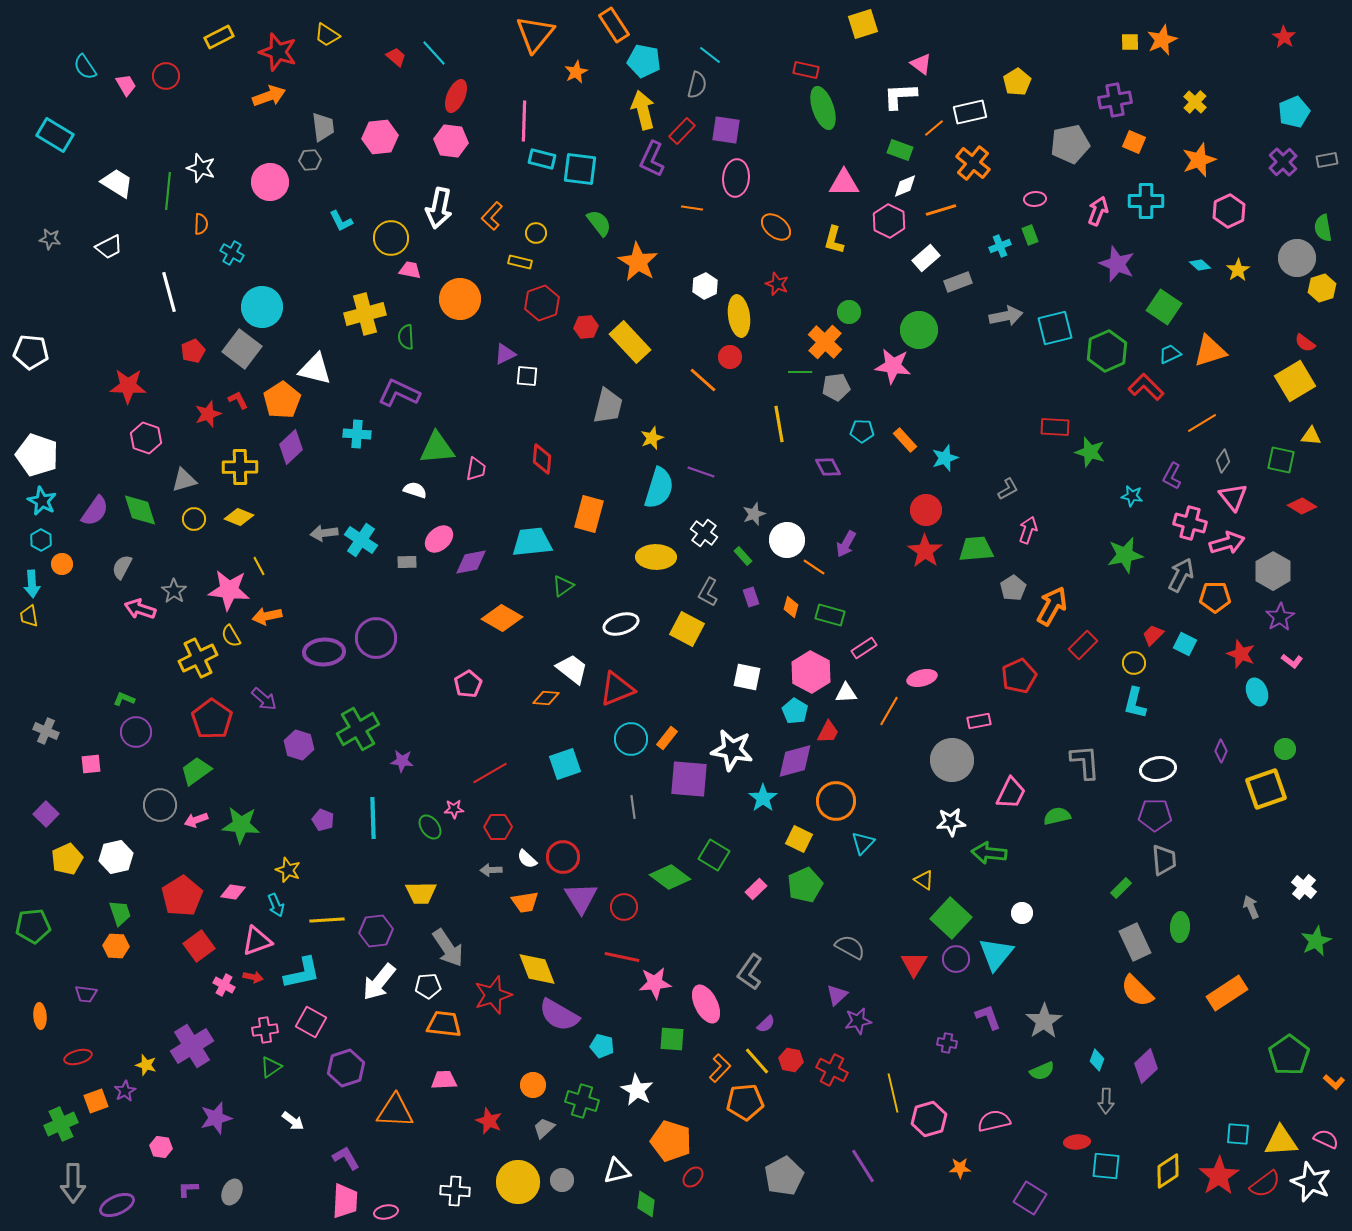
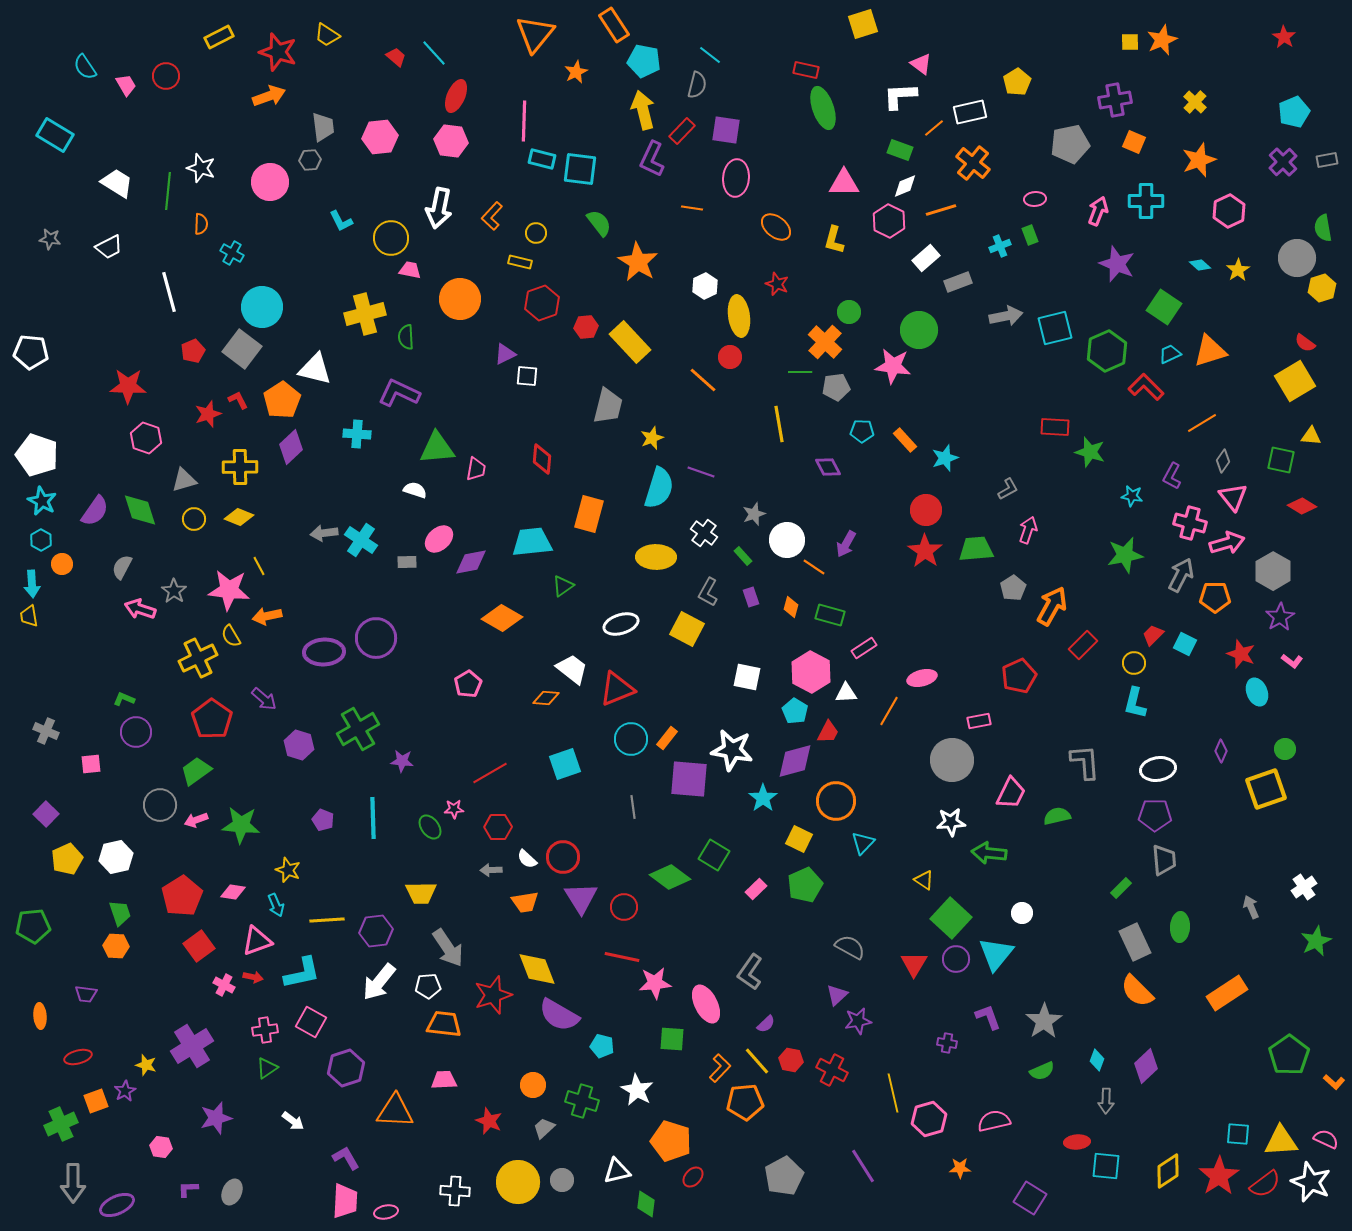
white cross at (1304, 887): rotated 15 degrees clockwise
green triangle at (271, 1067): moved 4 px left, 1 px down
